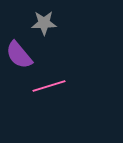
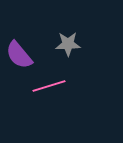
gray star: moved 24 px right, 21 px down
